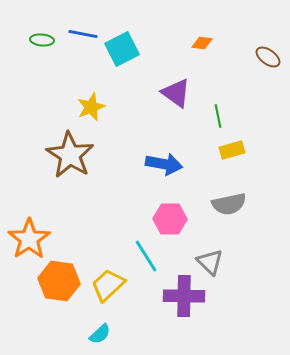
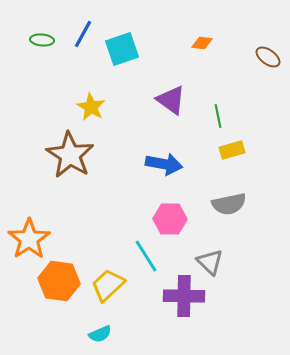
blue line: rotated 72 degrees counterclockwise
cyan square: rotated 8 degrees clockwise
purple triangle: moved 5 px left, 7 px down
yellow star: rotated 20 degrees counterclockwise
cyan semicircle: rotated 20 degrees clockwise
